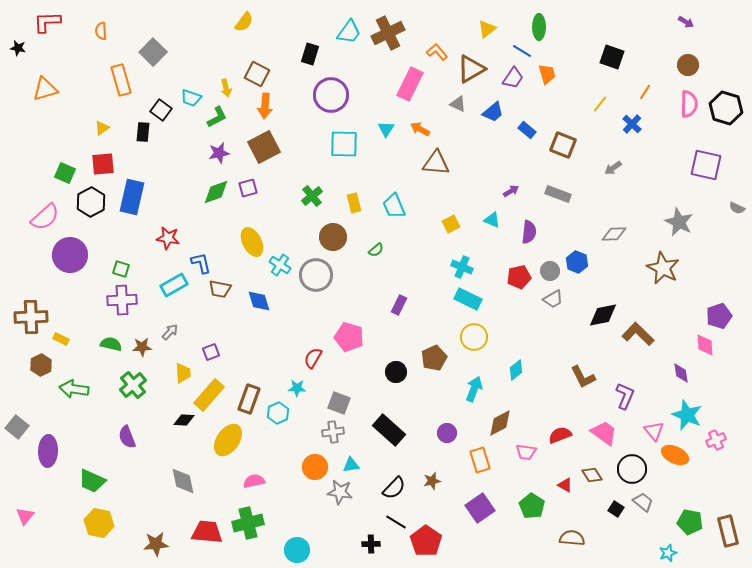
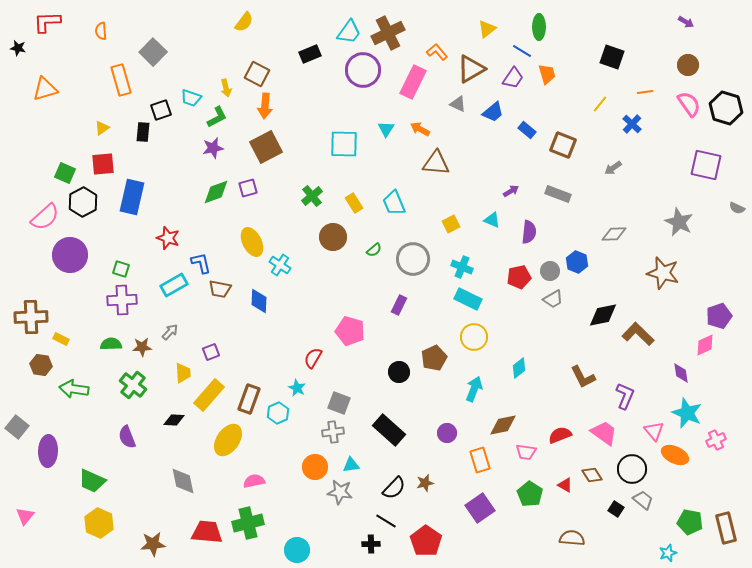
black rectangle at (310, 54): rotated 50 degrees clockwise
pink rectangle at (410, 84): moved 3 px right, 2 px up
orange line at (645, 92): rotated 49 degrees clockwise
purple circle at (331, 95): moved 32 px right, 25 px up
pink semicircle at (689, 104): rotated 36 degrees counterclockwise
black square at (161, 110): rotated 35 degrees clockwise
brown square at (264, 147): moved 2 px right
purple star at (219, 153): moved 6 px left, 5 px up
black hexagon at (91, 202): moved 8 px left
yellow rectangle at (354, 203): rotated 18 degrees counterclockwise
cyan trapezoid at (394, 206): moved 3 px up
red star at (168, 238): rotated 10 degrees clockwise
green semicircle at (376, 250): moved 2 px left
brown star at (663, 268): moved 5 px down; rotated 12 degrees counterclockwise
gray circle at (316, 275): moved 97 px right, 16 px up
blue diamond at (259, 301): rotated 20 degrees clockwise
pink pentagon at (349, 337): moved 1 px right, 6 px up
green semicircle at (111, 344): rotated 15 degrees counterclockwise
pink diamond at (705, 345): rotated 70 degrees clockwise
brown hexagon at (41, 365): rotated 25 degrees counterclockwise
cyan diamond at (516, 370): moved 3 px right, 2 px up
black circle at (396, 372): moved 3 px right
green cross at (133, 385): rotated 12 degrees counterclockwise
cyan star at (297, 388): rotated 24 degrees clockwise
cyan star at (687, 415): moved 2 px up
black diamond at (184, 420): moved 10 px left
brown diamond at (500, 423): moved 3 px right, 2 px down; rotated 16 degrees clockwise
brown star at (432, 481): moved 7 px left, 2 px down
gray trapezoid at (643, 502): moved 2 px up
green pentagon at (532, 506): moved 2 px left, 12 px up
black line at (396, 522): moved 10 px left, 1 px up
yellow hexagon at (99, 523): rotated 12 degrees clockwise
brown rectangle at (728, 531): moved 2 px left, 3 px up
brown star at (156, 544): moved 3 px left
